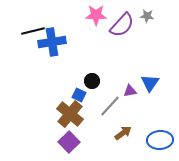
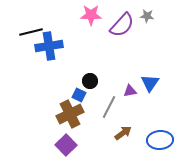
pink star: moved 5 px left
black line: moved 2 px left, 1 px down
blue cross: moved 3 px left, 4 px down
black circle: moved 2 px left
gray line: moved 1 px left, 1 px down; rotated 15 degrees counterclockwise
brown cross: rotated 24 degrees clockwise
purple square: moved 3 px left, 3 px down
